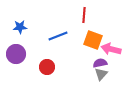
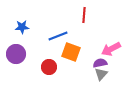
blue star: moved 2 px right
orange square: moved 22 px left, 12 px down
pink arrow: rotated 42 degrees counterclockwise
red circle: moved 2 px right
